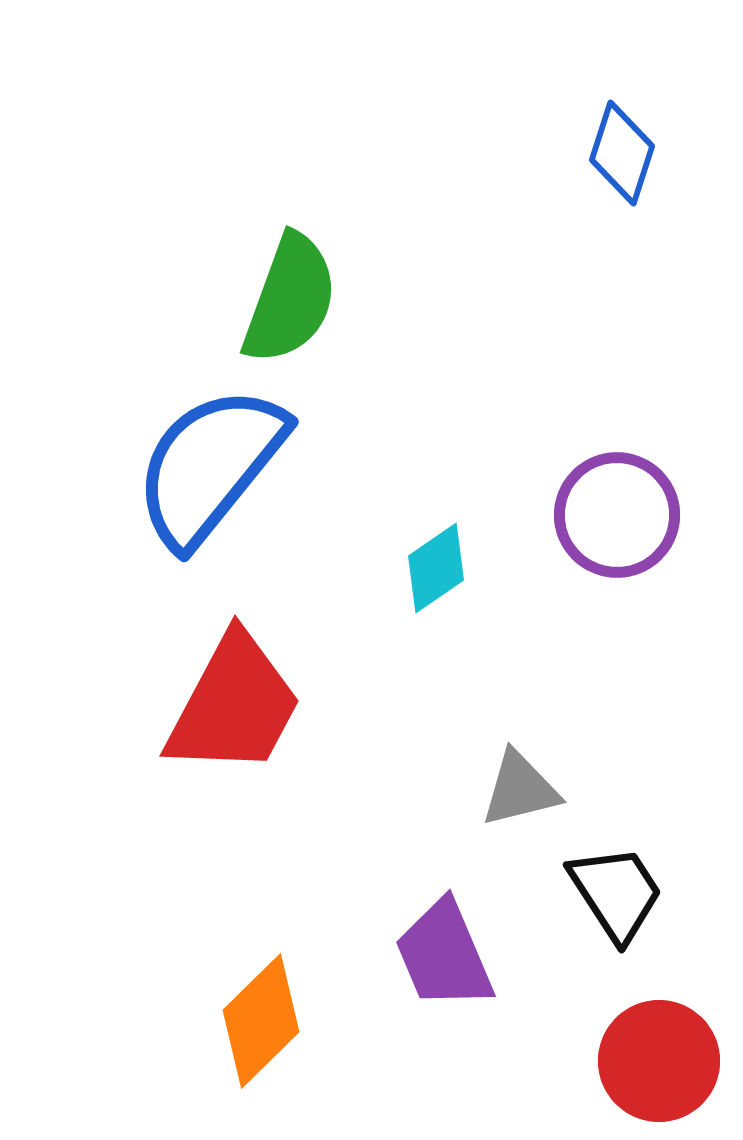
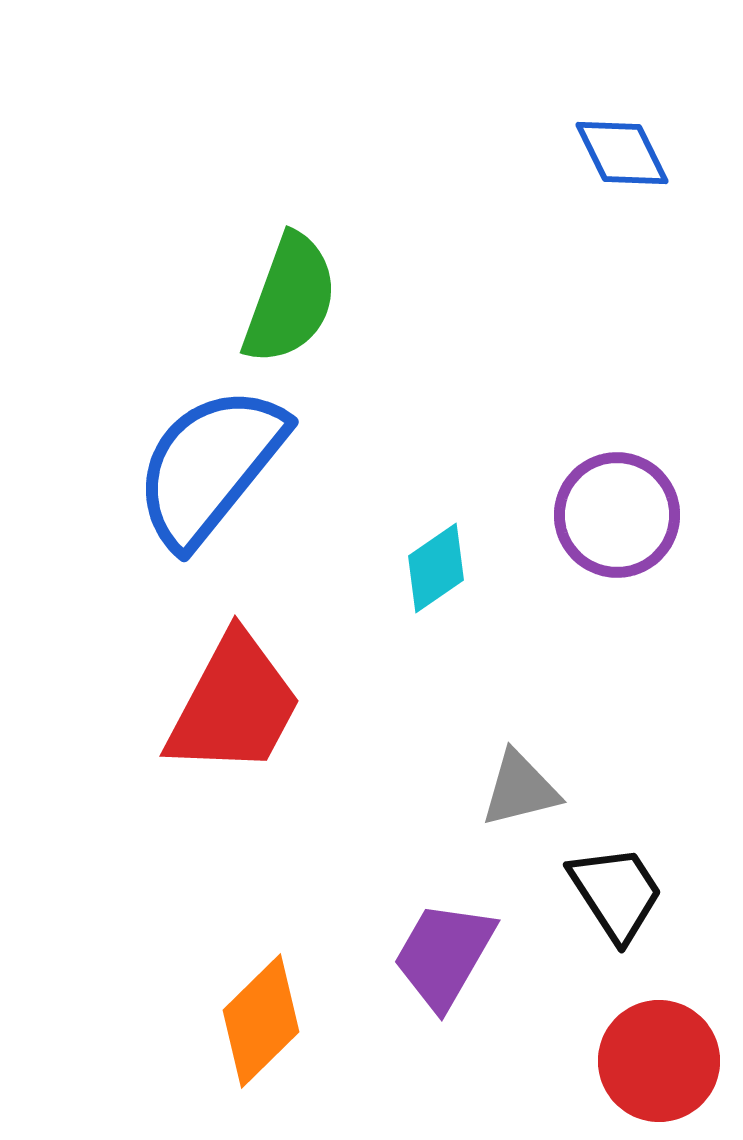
blue diamond: rotated 44 degrees counterclockwise
purple trapezoid: rotated 53 degrees clockwise
